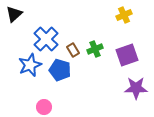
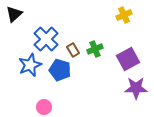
purple square: moved 1 px right, 4 px down; rotated 10 degrees counterclockwise
